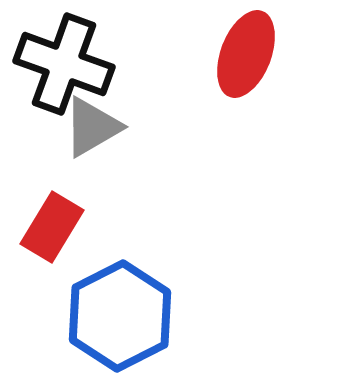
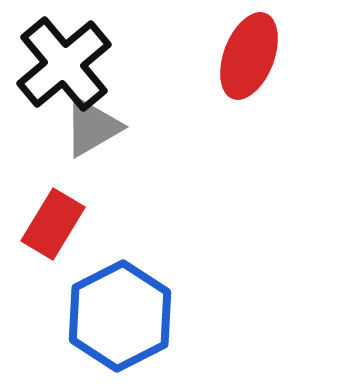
red ellipse: moved 3 px right, 2 px down
black cross: rotated 30 degrees clockwise
red rectangle: moved 1 px right, 3 px up
